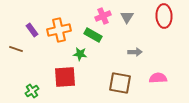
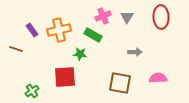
red ellipse: moved 3 px left, 1 px down
